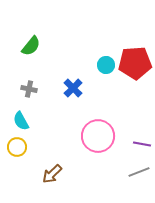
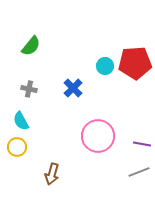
cyan circle: moved 1 px left, 1 px down
brown arrow: rotated 30 degrees counterclockwise
